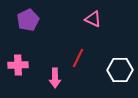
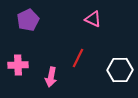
pink arrow: moved 4 px left, 1 px up; rotated 12 degrees clockwise
